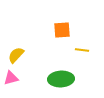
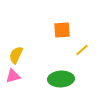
yellow line: rotated 48 degrees counterclockwise
yellow semicircle: rotated 18 degrees counterclockwise
pink triangle: moved 2 px right, 2 px up
